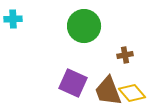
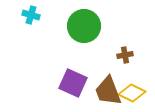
cyan cross: moved 18 px right, 4 px up; rotated 18 degrees clockwise
yellow diamond: rotated 24 degrees counterclockwise
